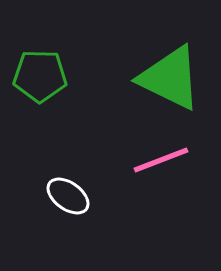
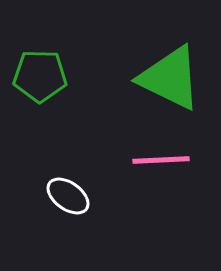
pink line: rotated 18 degrees clockwise
